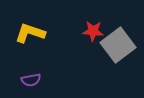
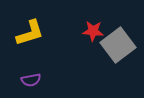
yellow L-shape: rotated 144 degrees clockwise
